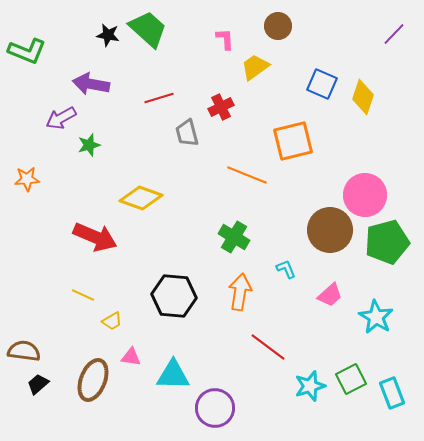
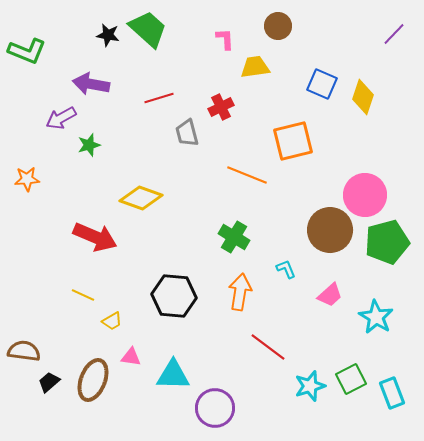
yellow trapezoid at (255, 67): rotated 28 degrees clockwise
black trapezoid at (38, 384): moved 11 px right, 2 px up
